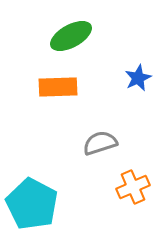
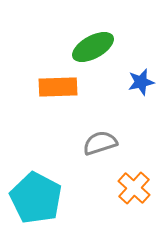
green ellipse: moved 22 px right, 11 px down
blue star: moved 3 px right, 4 px down; rotated 12 degrees clockwise
orange cross: moved 1 px right, 1 px down; rotated 24 degrees counterclockwise
cyan pentagon: moved 4 px right, 6 px up
